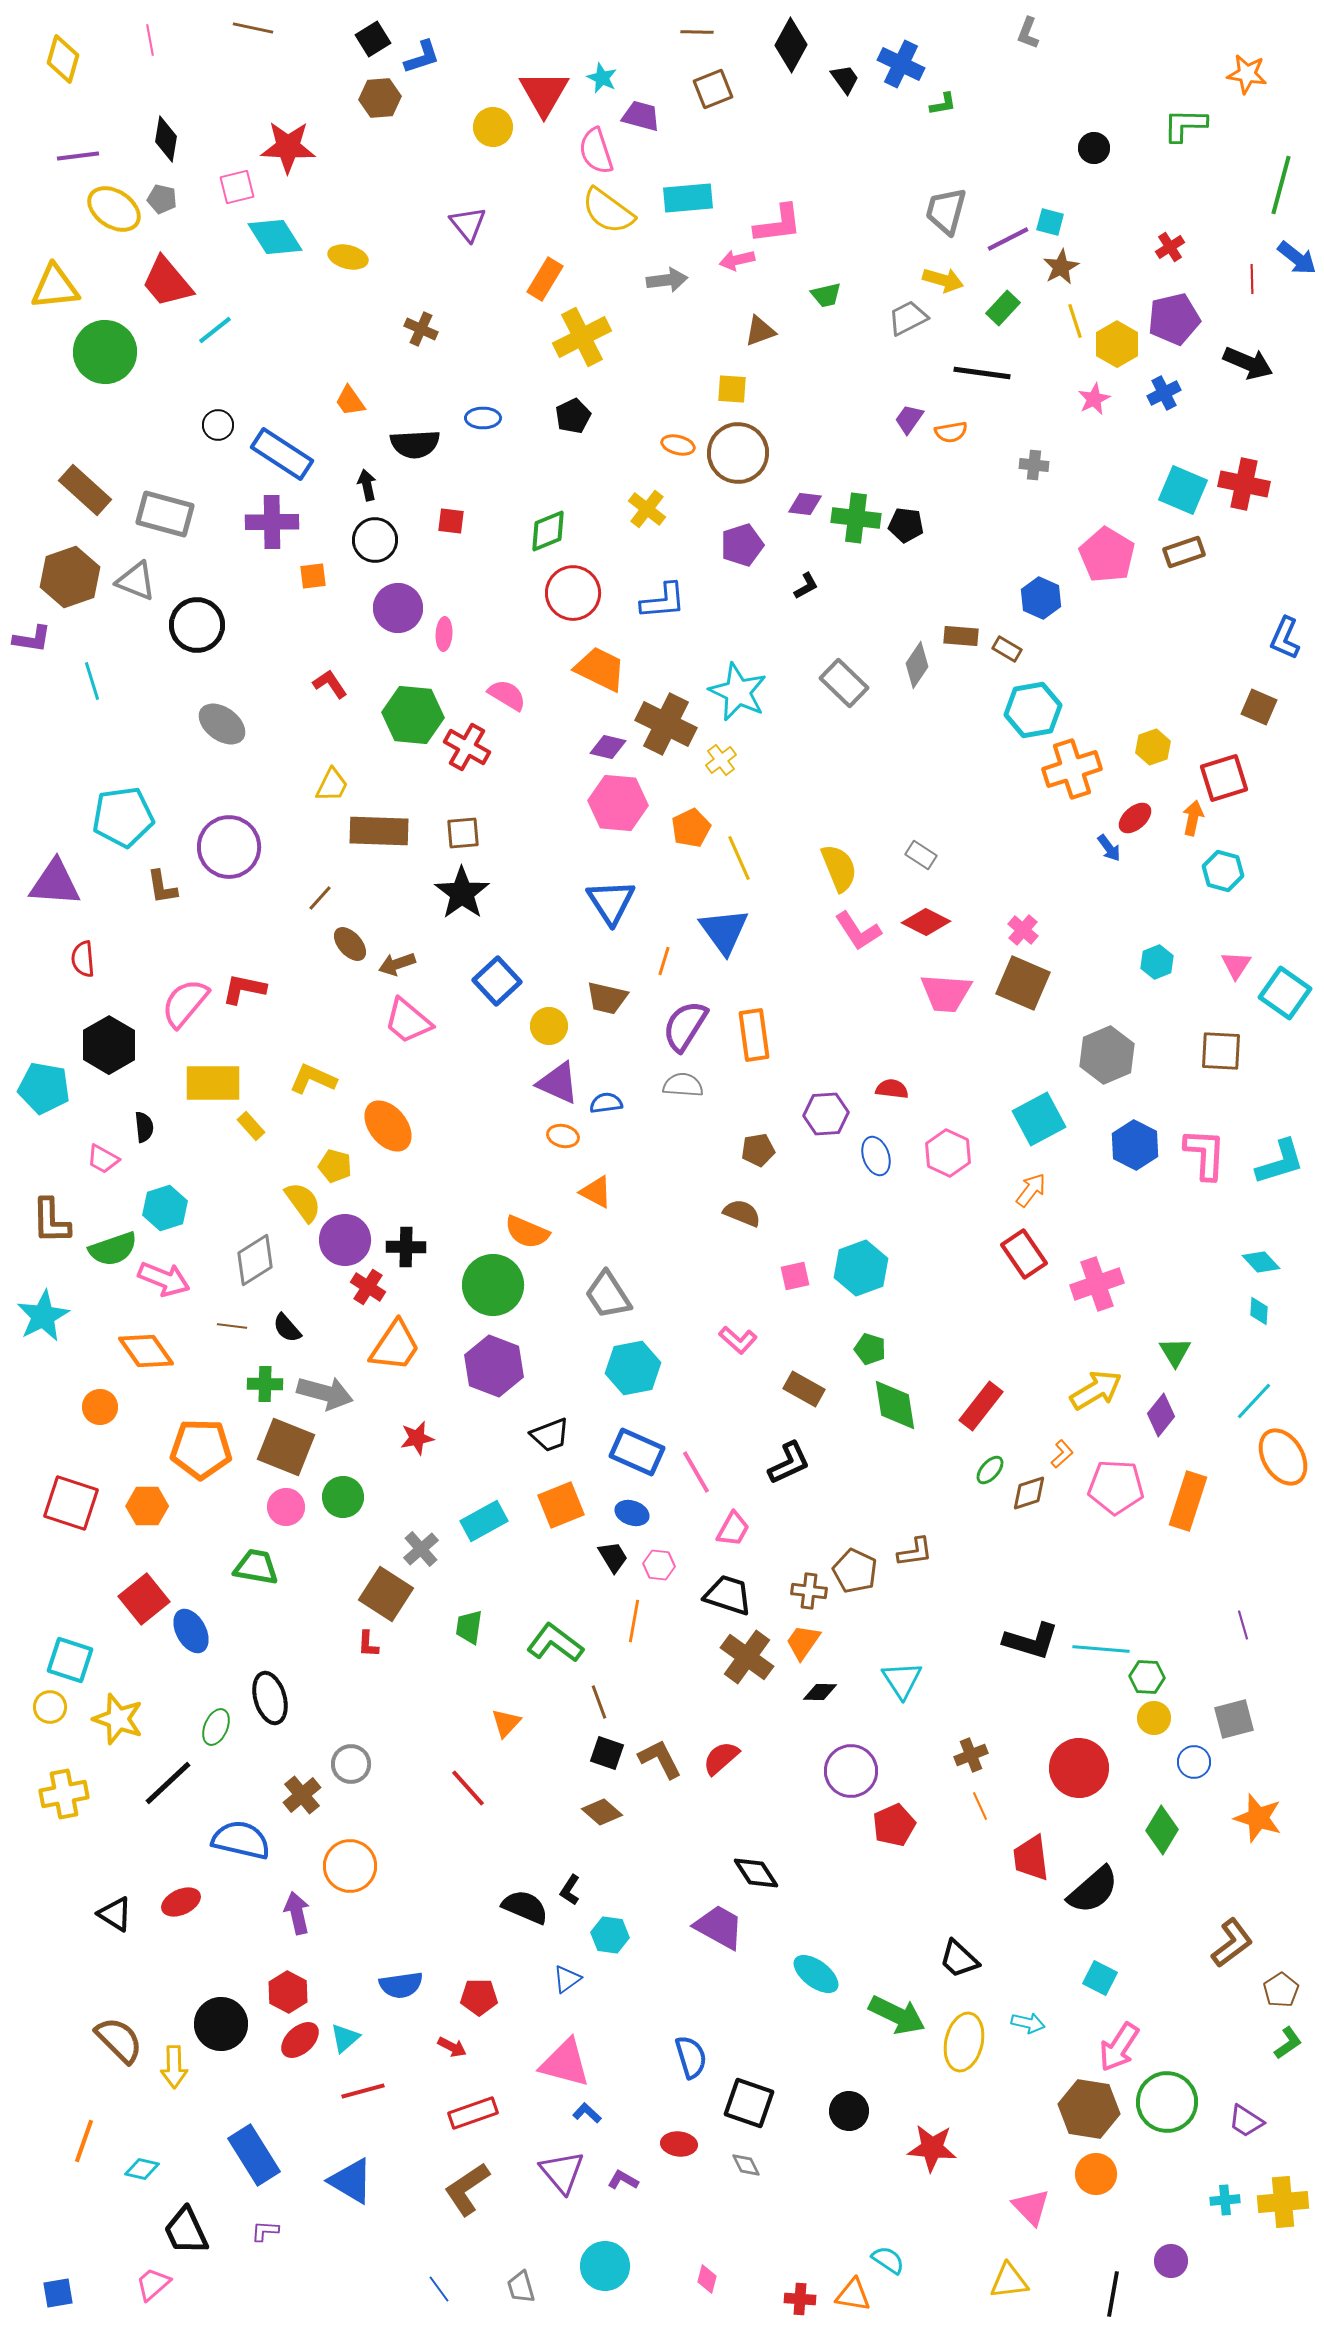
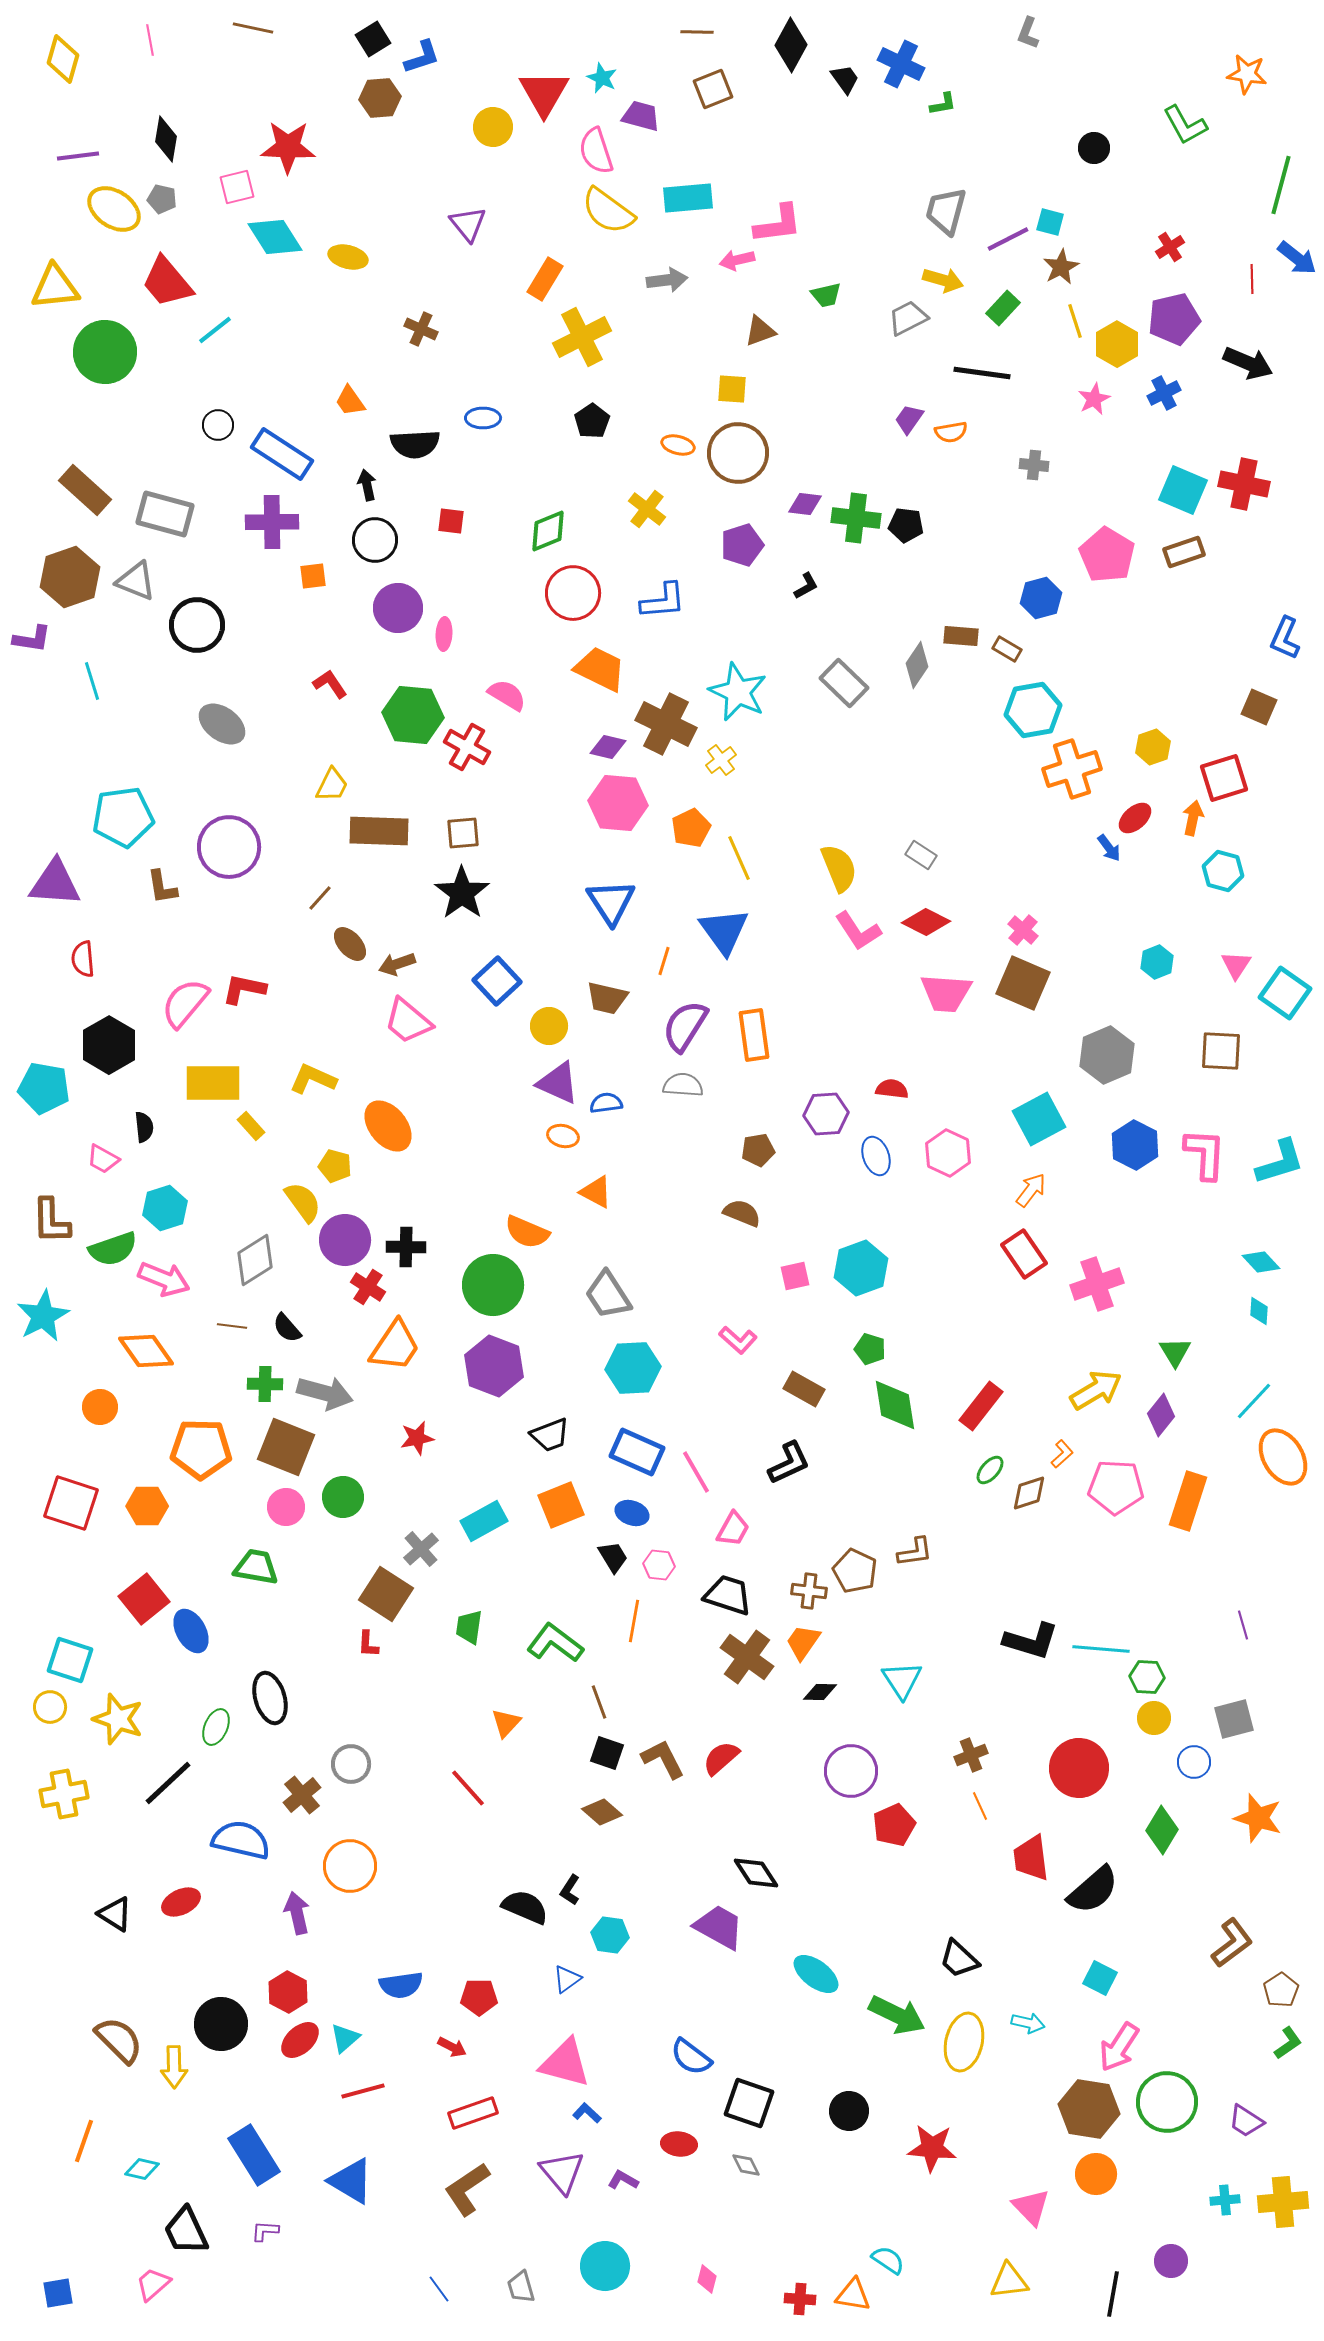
green L-shape at (1185, 125): rotated 120 degrees counterclockwise
black pentagon at (573, 416): moved 19 px right, 5 px down; rotated 8 degrees counterclockwise
blue hexagon at (1041, 598): rotated 21 degrees clockwise
cyan hexagon at (633, 1368): rotated 8 degrees clockwise
brown L-shape at (660, 1759): moved 3 px right
blue semicircle at (691, 2057): rotated 144 degrees clockwise
